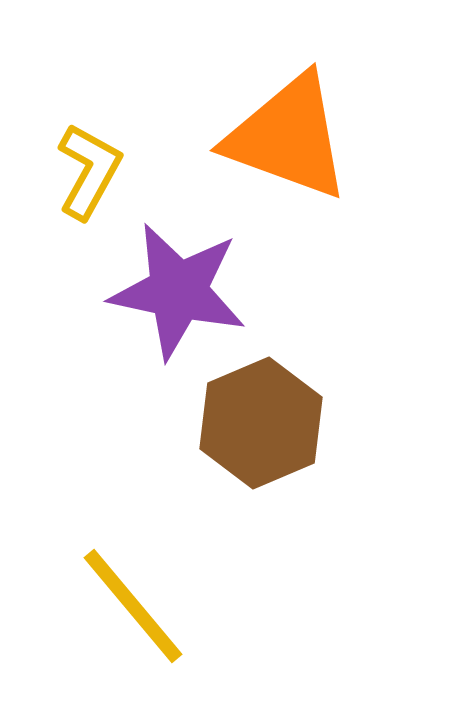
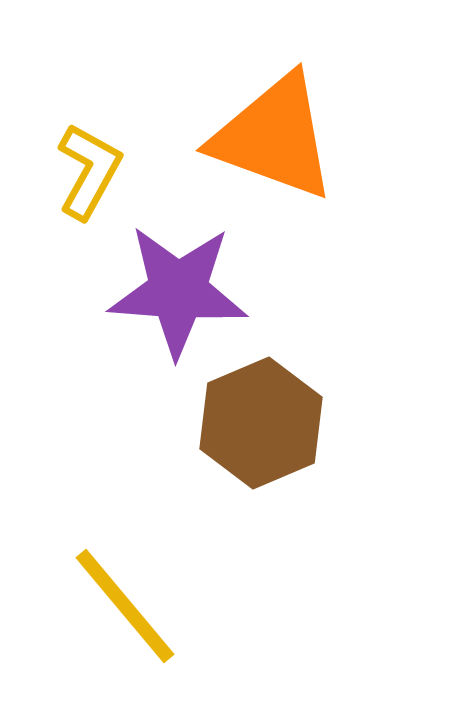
orange triangle: moved 14 px left
purple star: rotated 8 degrees counterclockwise
yellow line: moved 8 px left
